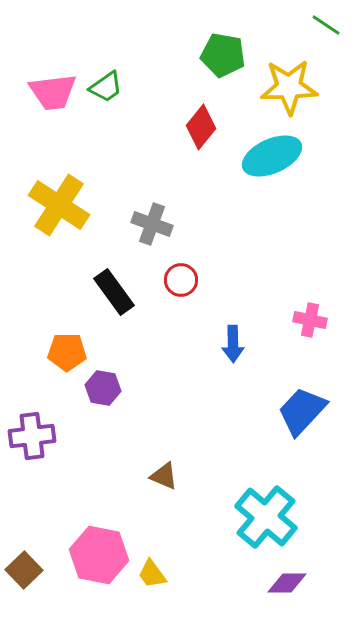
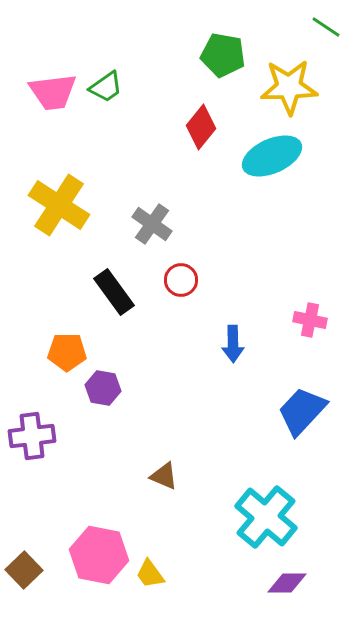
green line: moved 2 px down
gray cross: rotated 15 degrees clockwise
yellow trapezoid: moved 2 px left
